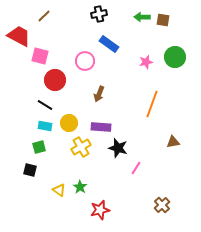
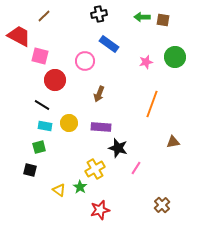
black line: moved 3 px left
yellow cross: moved 14 px right, 22 px down
